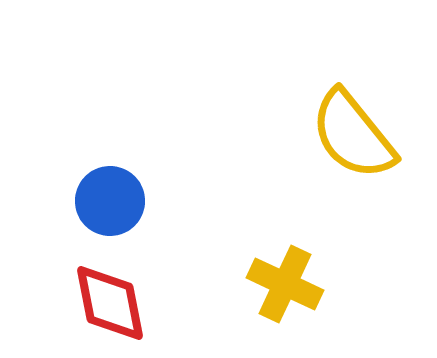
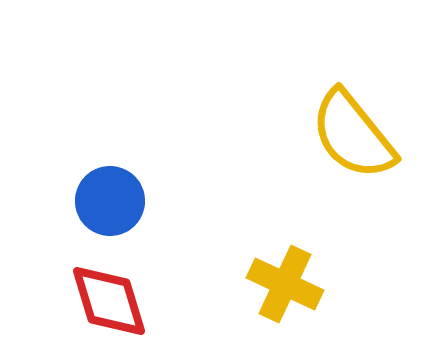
red diamond: moved 1 px left, 2 px up; rotated 6 degrees counterclockwise
